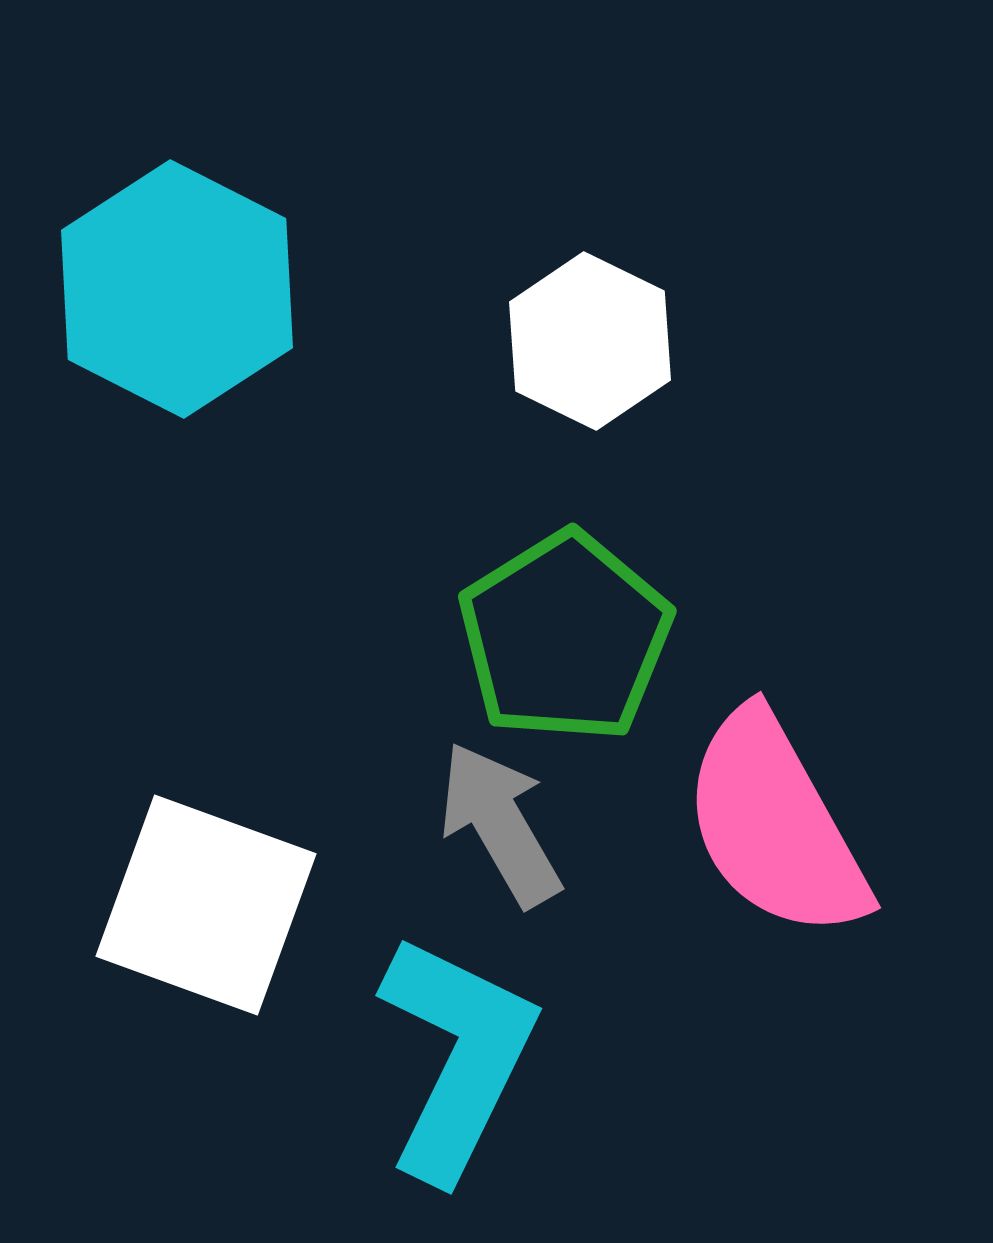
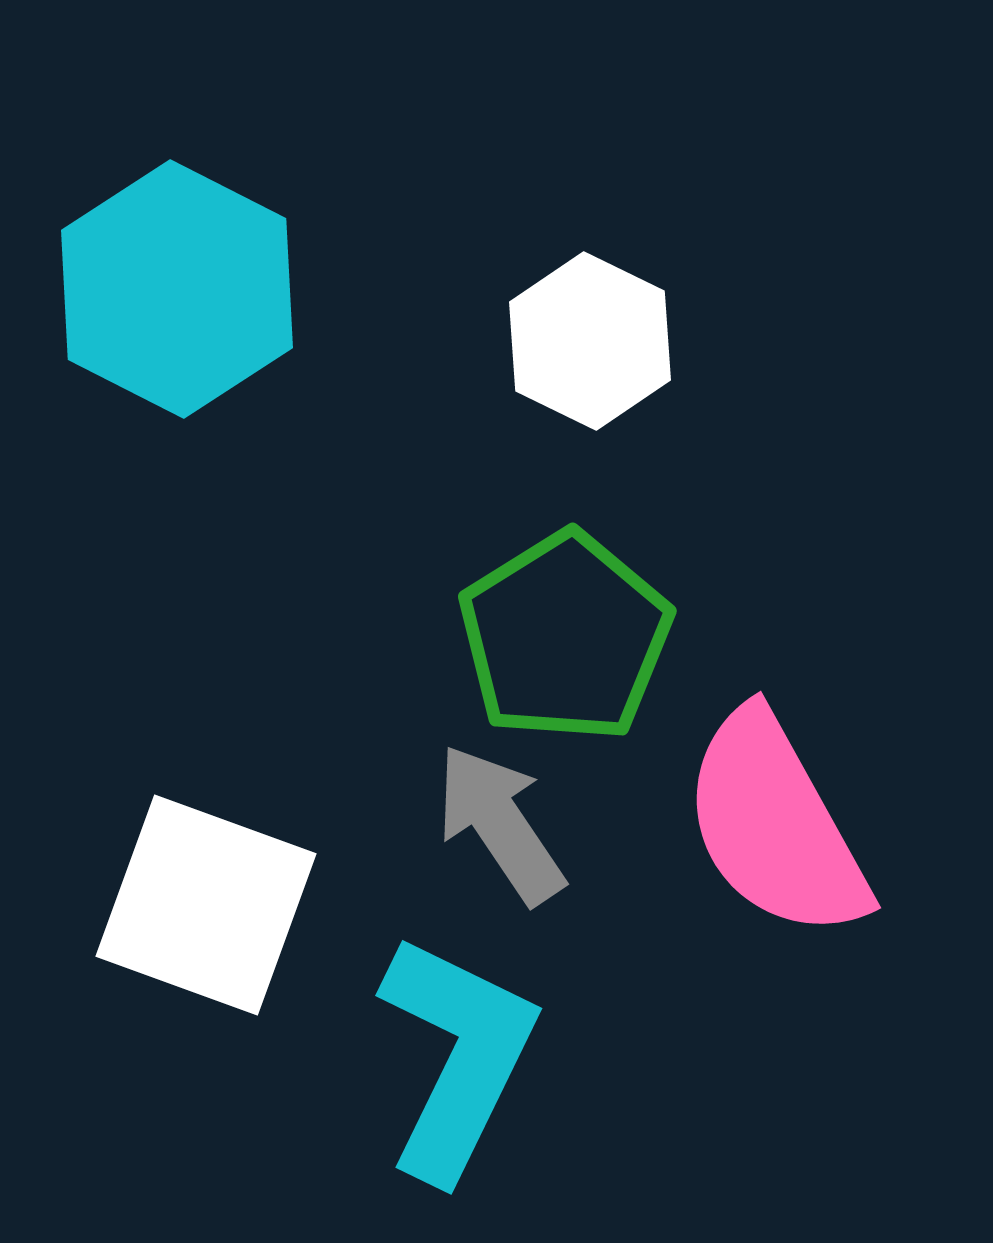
gray arrow: rotated 4 degrees counterclockwise
